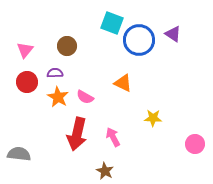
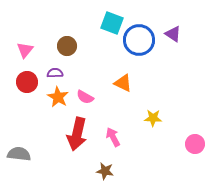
brown star: rotated 18 degrees counterclockwise
